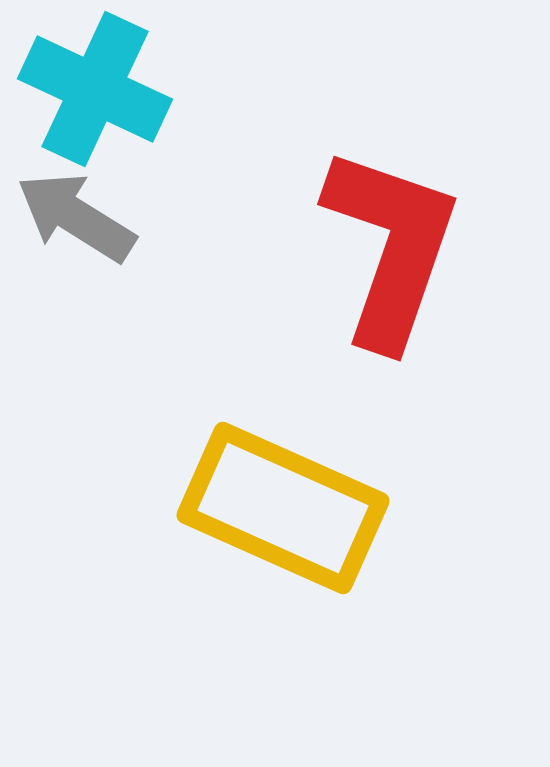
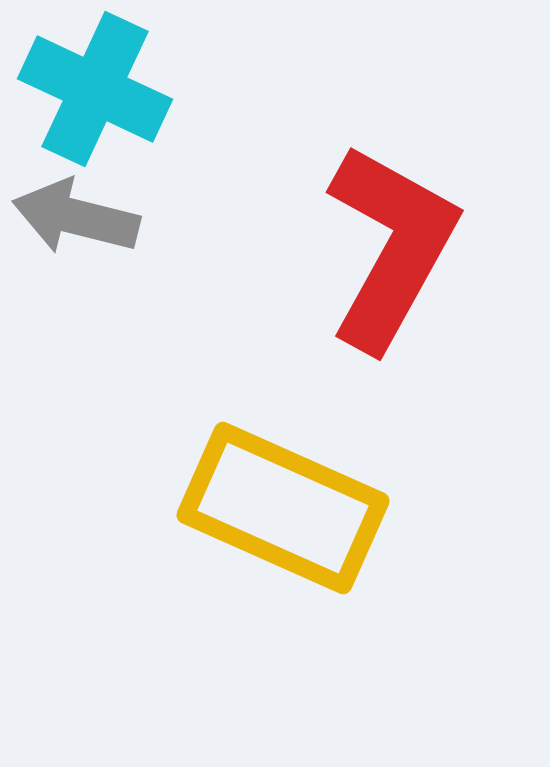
gray arrow: rotated 18 degrees counterclockwise
red L-shape: rotated 10 degrees clockwise
